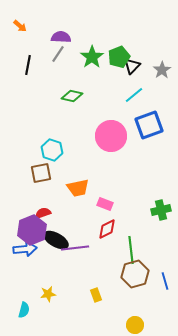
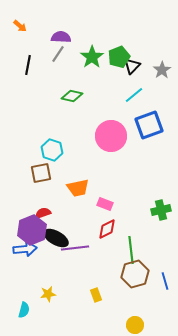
black ellipse: moved 2 px up
